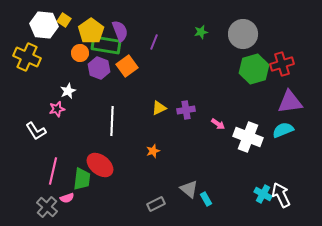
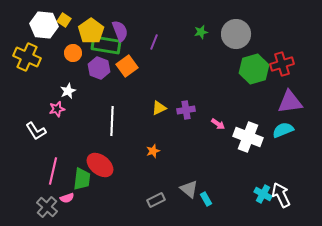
gray circle: moved 7 px left
orange circle: moved 7 px left
gray rectangle: moved 4 px up
